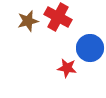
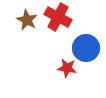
brown star: moved 1 px left, 1 px up; rotated 30 degrees counterclockwise
blue circle: moved 4 px left
